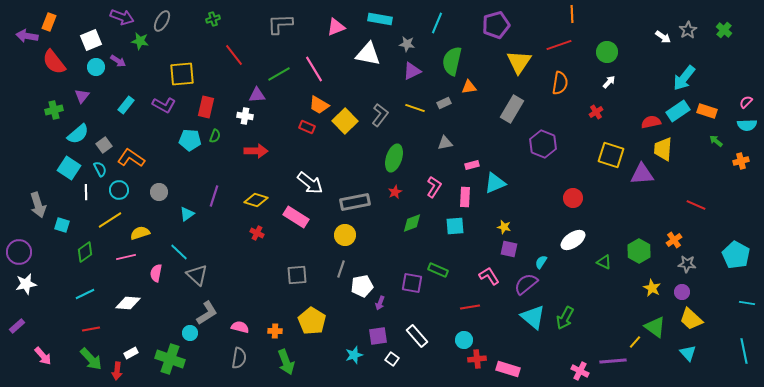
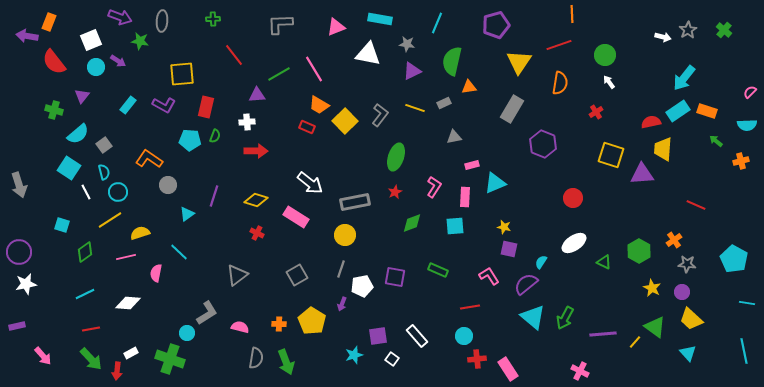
purple arrow at (122, 17): moved 2 px left
green cross at (213, 19): rotated 16 degrees clockwise
gray ellipse at (162, 21): rotated 25 degrees counterclockwise
white arrow at (663, 37): rotated 21 degrees counterclockwise
green circle at (607, 52): moved 2 px left, 3 px down
white arrow at (609, 82): rotated 80 degrees counterclockwise
pink semicircle at (746, 102): moved 4 px right, 10 px up
cyan rectangle at (126, 105): moved 2 px right
green cross at (54, 110): rotated 30 degrees clockwise
white cross at (245, 116): moved 2 px right, 6 px down; rotated 14 degrees counterclockwise
gray triangle at (445, 143): moved 9 px right, 6 px up
orange L-shape at (131, 158): moved 18 px right, 1 px down
green ellipse at (394, 158): moved 2 px right, 1 px up
cyan semicircle at (100, 169): moved 4 px right, 3 px down; rotated 14 degrees clockwise
cyan circle at (119, 190): moved 1 px left, 2 px down
white line at (86, 192): rotated 28 degrees counterclockwise
gray circle at (159, 192): moved 9 px right, 7 px up
gray arrow at (38, 205): moved 19 px left, 20 px up
white ellipse at (573, 240): moved 1 px right, 3 px down
cyan pentagon at (736, 255): moved 2 px left, 4 px down
gray triangle at (197, 275): moved 40 px right; rotated 40 degrees clockwise
gray square at (297, 275): rotated 25 degrees counterclockwise
purple square at (412, 283): moved 17 px left, 6 px up
purple arrow at (380, 303): moved 38 px left, 1 px down
purple rectangle at (17, 326): rotated 28 degrees clockwise
orange cross at (275, 331): moved 4 px right, 7 px up
cyan circle at (190, 333): moved 3 px left
cyan circle at (464, 340): moved 4 px up
gray semicircle at (239, 358): moved 17 px right
purple line at (613, 361): moved 10 px left, 27 px up
pink rectangle at (508, 369): rotated 40 degrees clockwise
